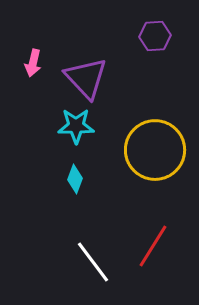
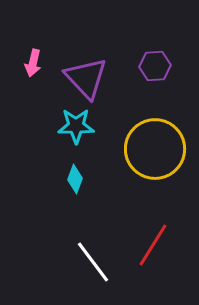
purple hexagon: moved 30 px down
yellow circle: moved 1 px up
red line: moved 1 px up
